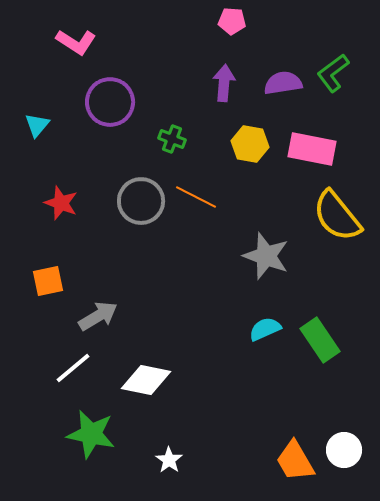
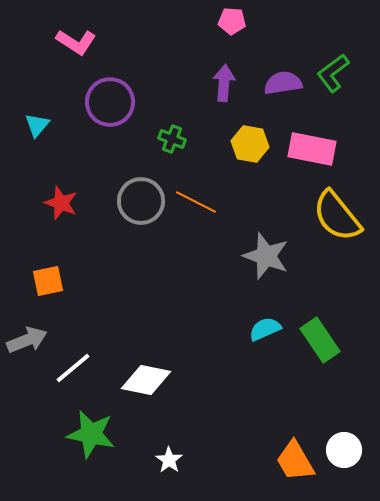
orange line: moved 5 px down
gray arrow: moved 71 px left, 24 px down; rotated 9 degrees clockwise
